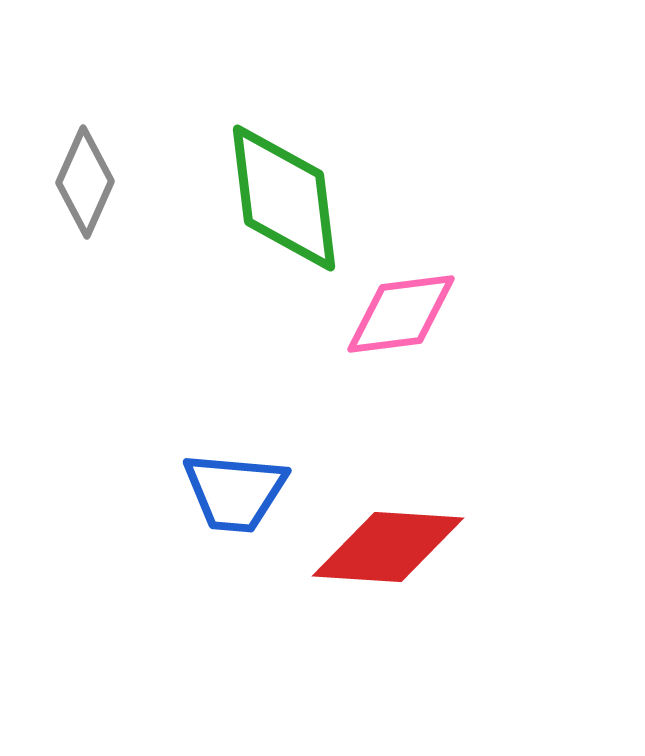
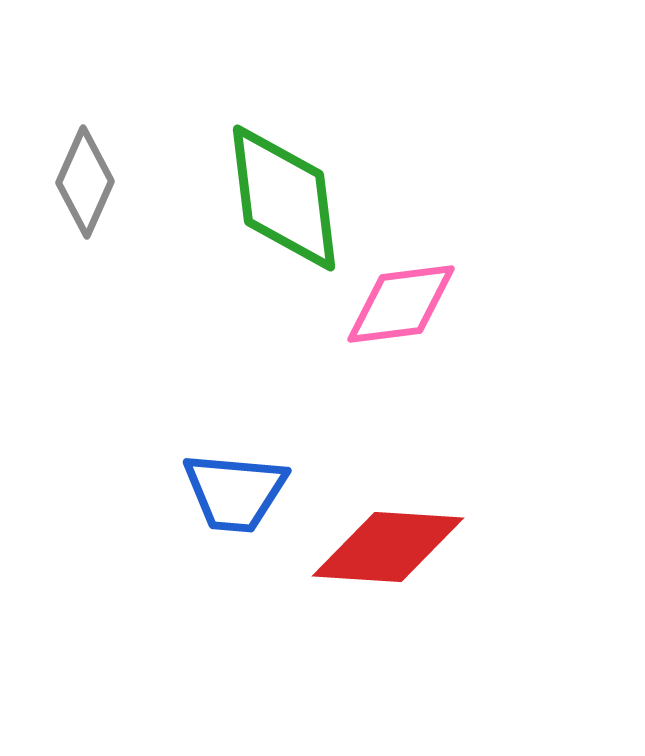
pink diamond: moved 10 px up
